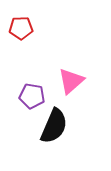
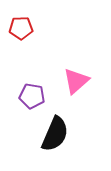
pink triangle: moved 5 px right
black semicircle: moved 1 px right, 8 px down
